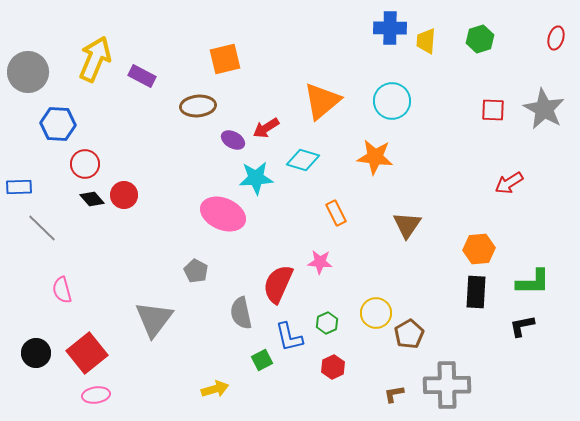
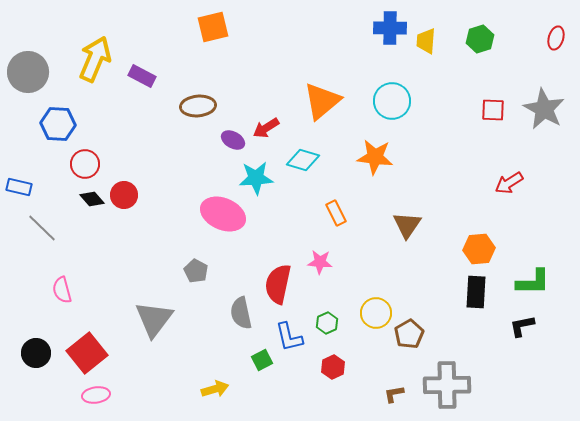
orange square at (225, 59): moved 12 px left, 32 px up
blue rectangle at (19, 187): rotated 15 degrees clockwise
red semicircle at (278, 284): rotated 12 degrees counterclockwise
